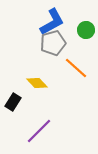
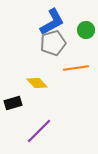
orange line: rotated 50 degrees counterclockwise
black rectangle: moved 1 px down; rotated 42 degrees clockwise
